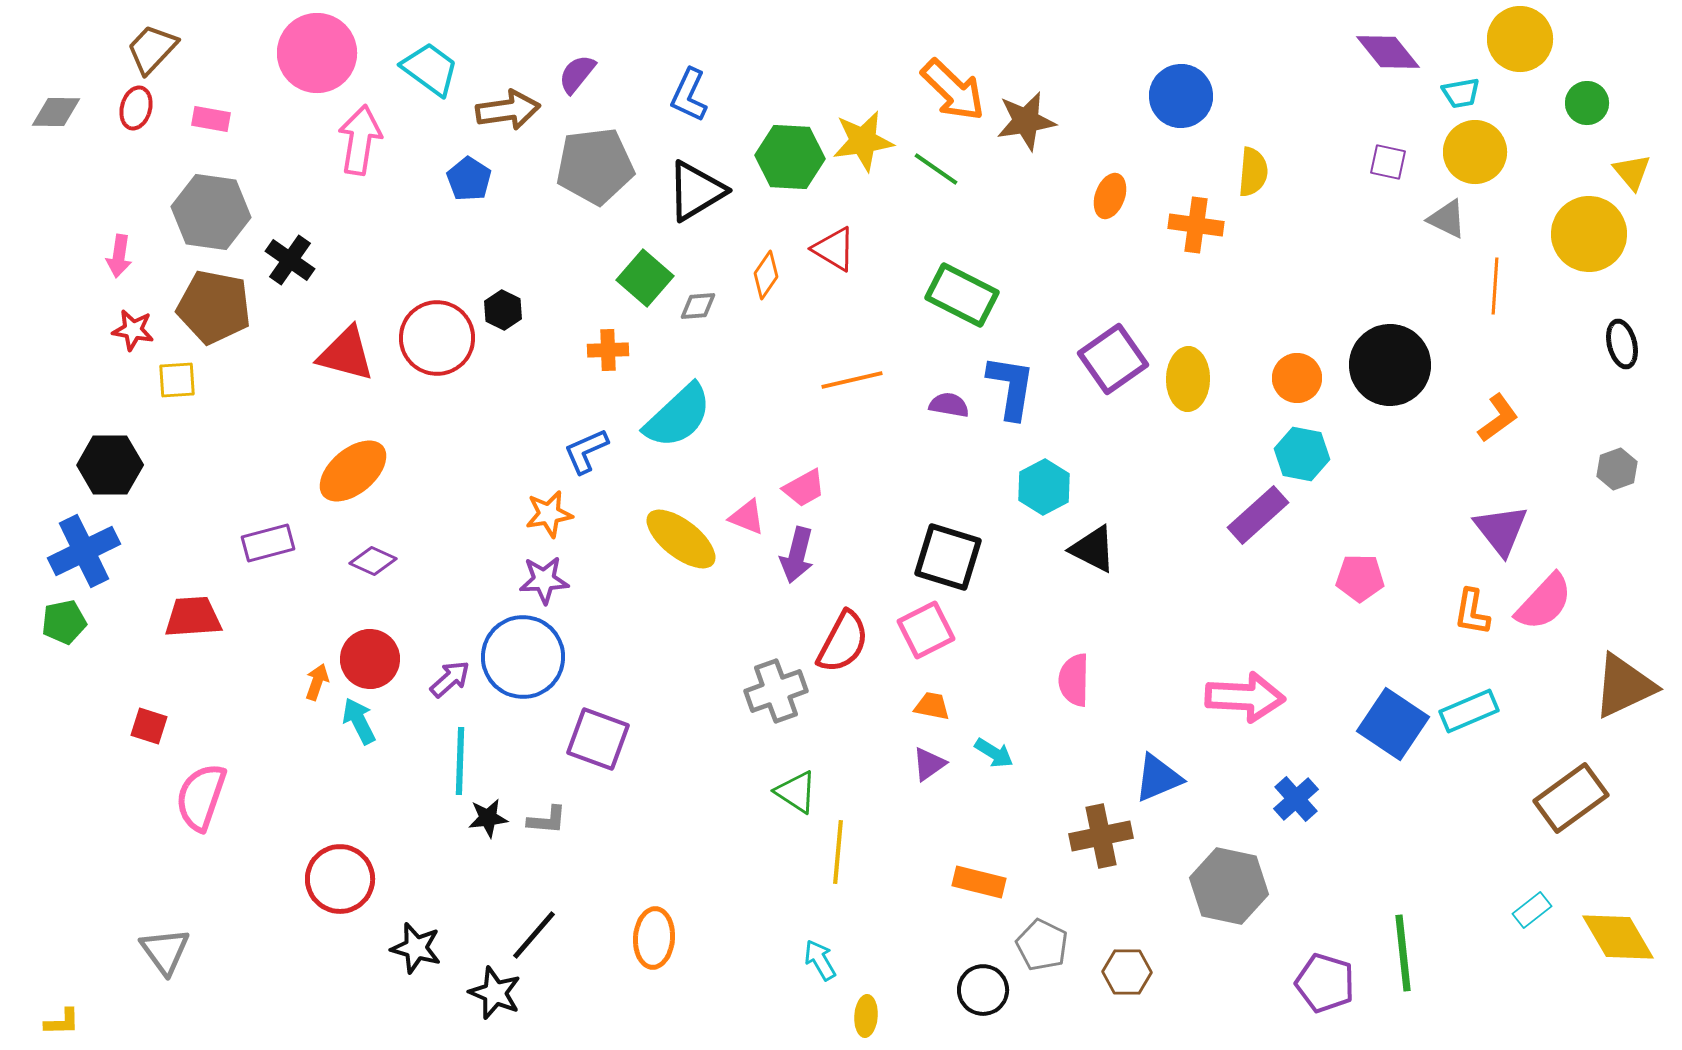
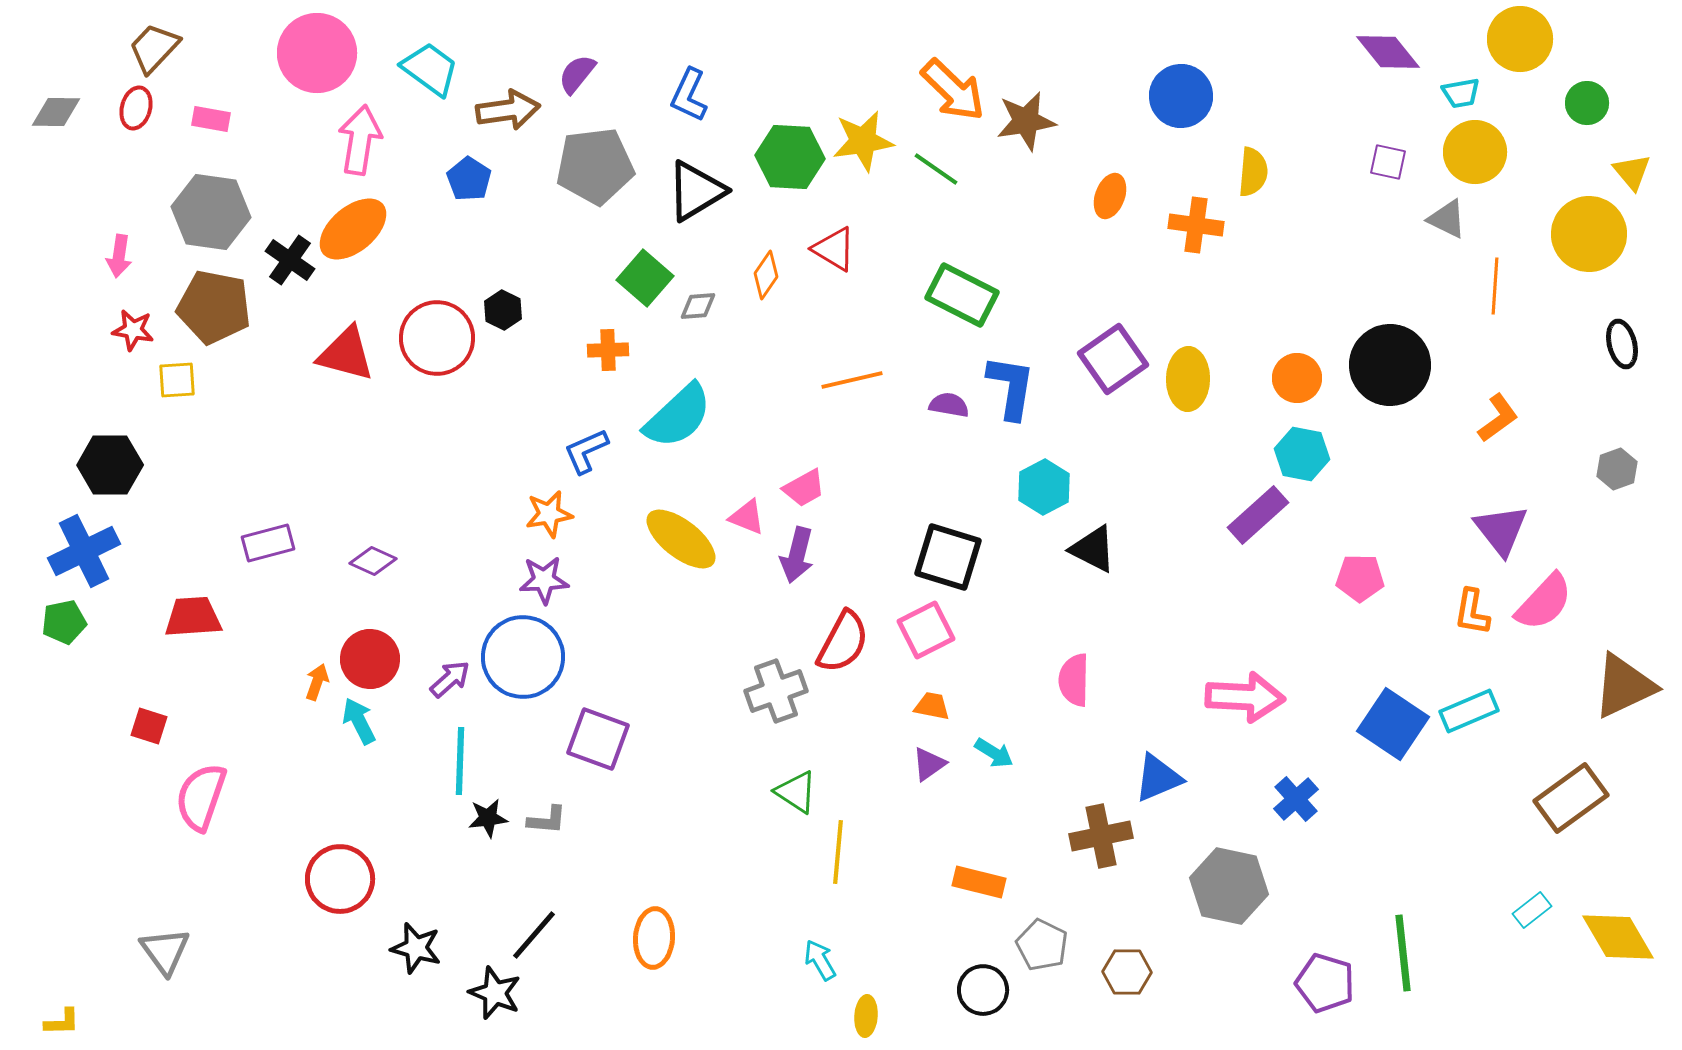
brown trapezoid at (152, 49): moved 2 px right, 1 px up
orange ellipse at (353, 471): moved 242 px up
